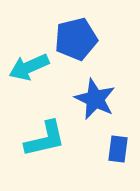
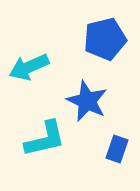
blue pentagon: moved 29 px right
blue star: moved 8 px left, 2 px down
blue rectangle: moved 1 px left; rotated 12 degrees clockwise
